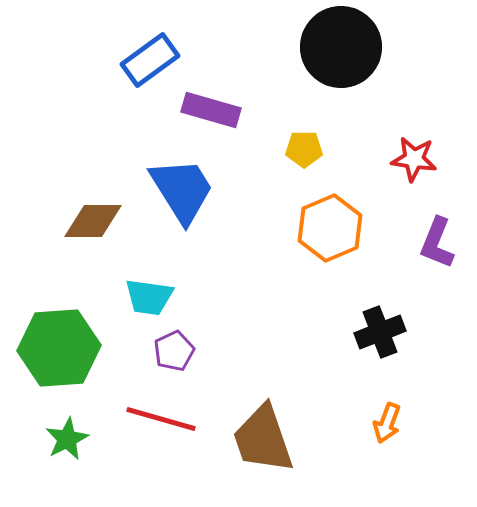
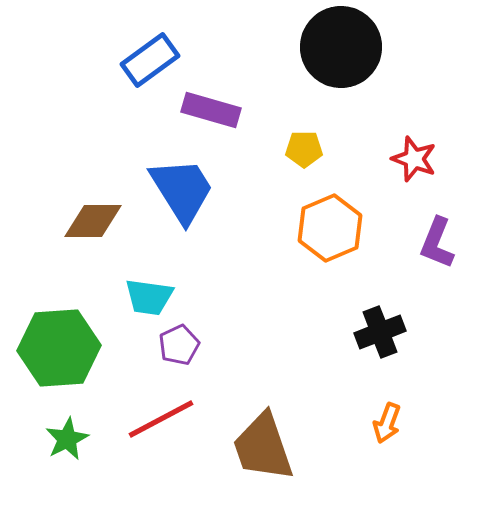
red star: rotated 12 degrees clockwise
purple pentagon: moved 5 px right, 6 px up
red line: rotated 44 degrees counterclockwise
brown trapezoid: moved 8 px down
